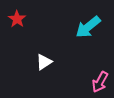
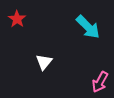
cyan arrow: rotated 96 degrees counterclockwise
white triangle: rotated 18 degrees counterclockwise
